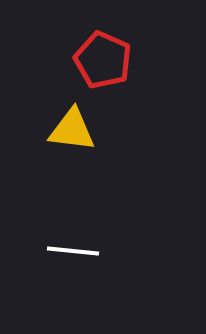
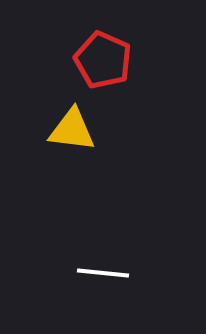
white line: moved 30 px right, 22 px down
